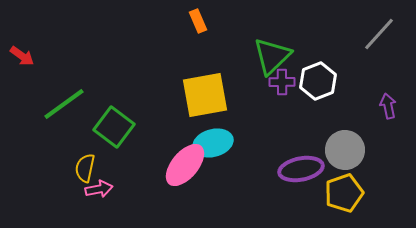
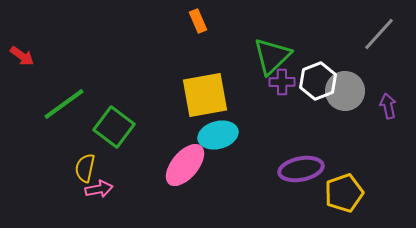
cyan ellipse: moved 5 px right, 8 px up
gray circle: moved 59 px up
